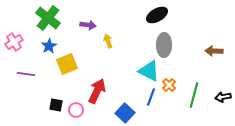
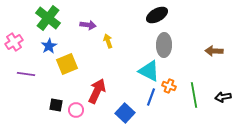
orange cross: moved 1 px down; rotated 24 degrees counterclockwise
green line: rotated 25 degrees counterclockwise
